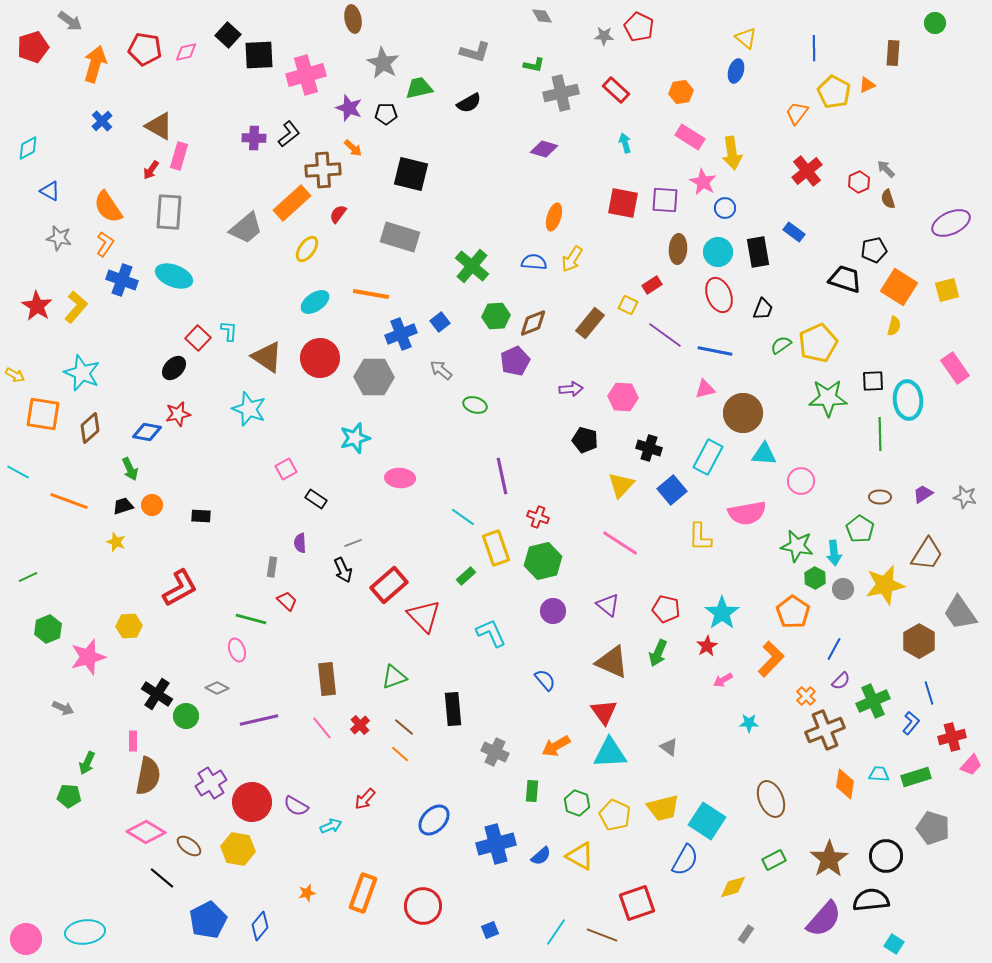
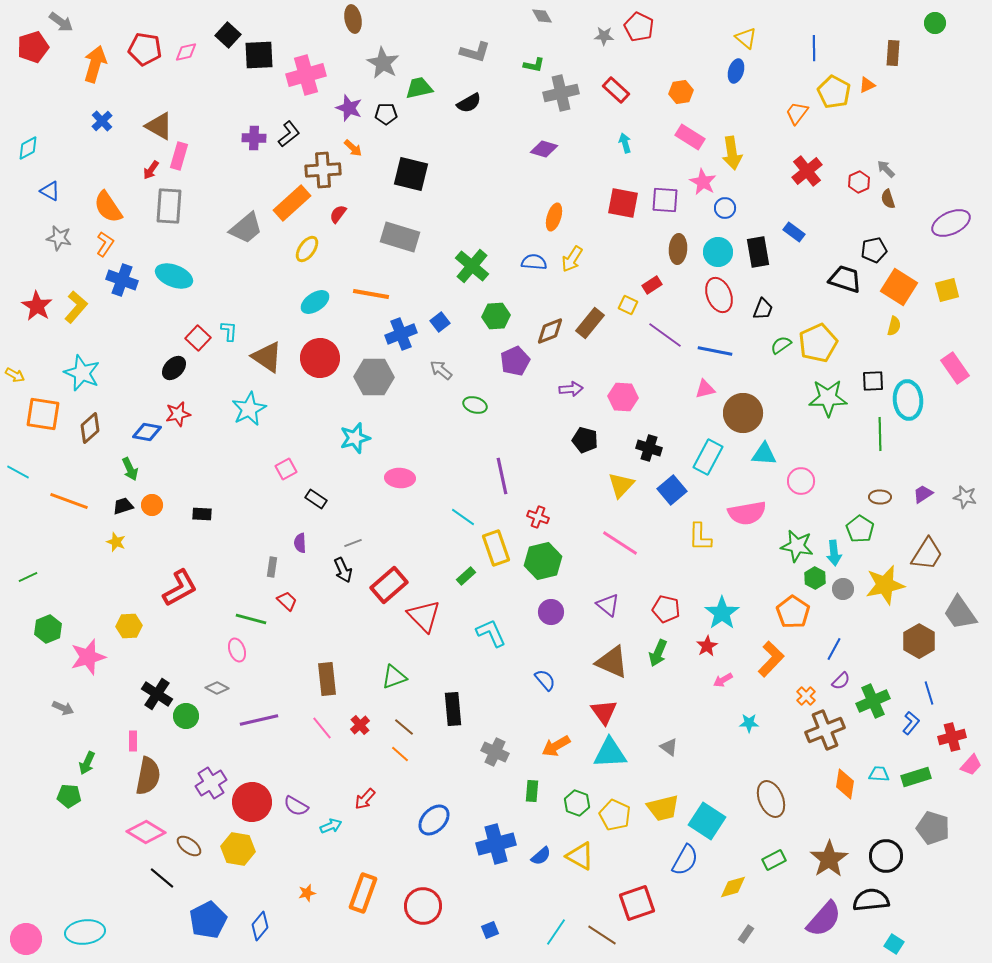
gray arrow at (70, 21): moved 9 px left, 1 px down
gray rectangle at (169, 212): moved 6 px up
brown diamond at (533, 323): moved 17 px right, 8 px down
cyan star at (249, 409): rotated 24 degrees clockwise
black rectangle at (201, 516): moved 1 px right, 2 px up
purple circle at (553, 611): moved 2 px left, 1 px down
brown line at (602, 935): rotated 12 degrees clockwise
